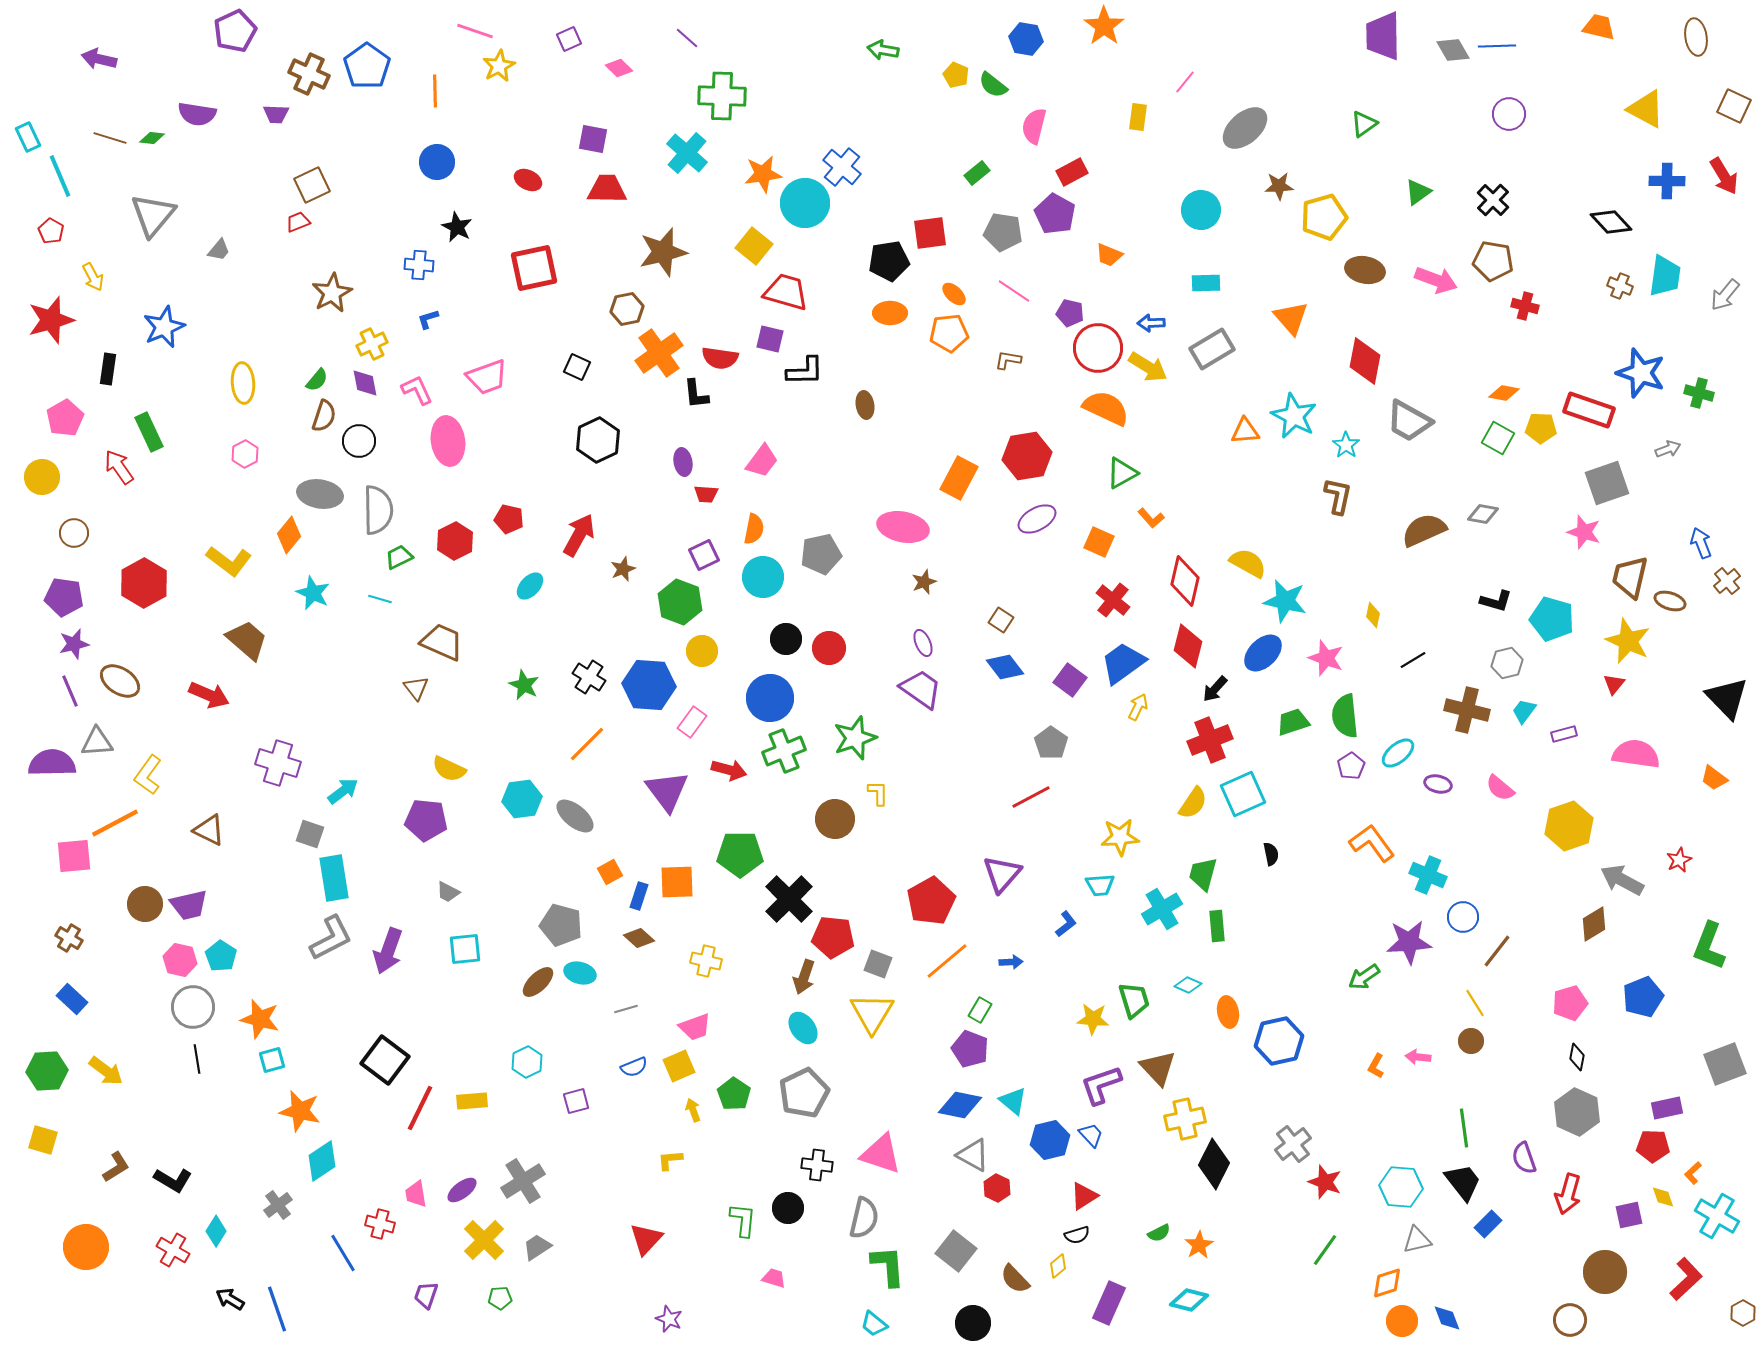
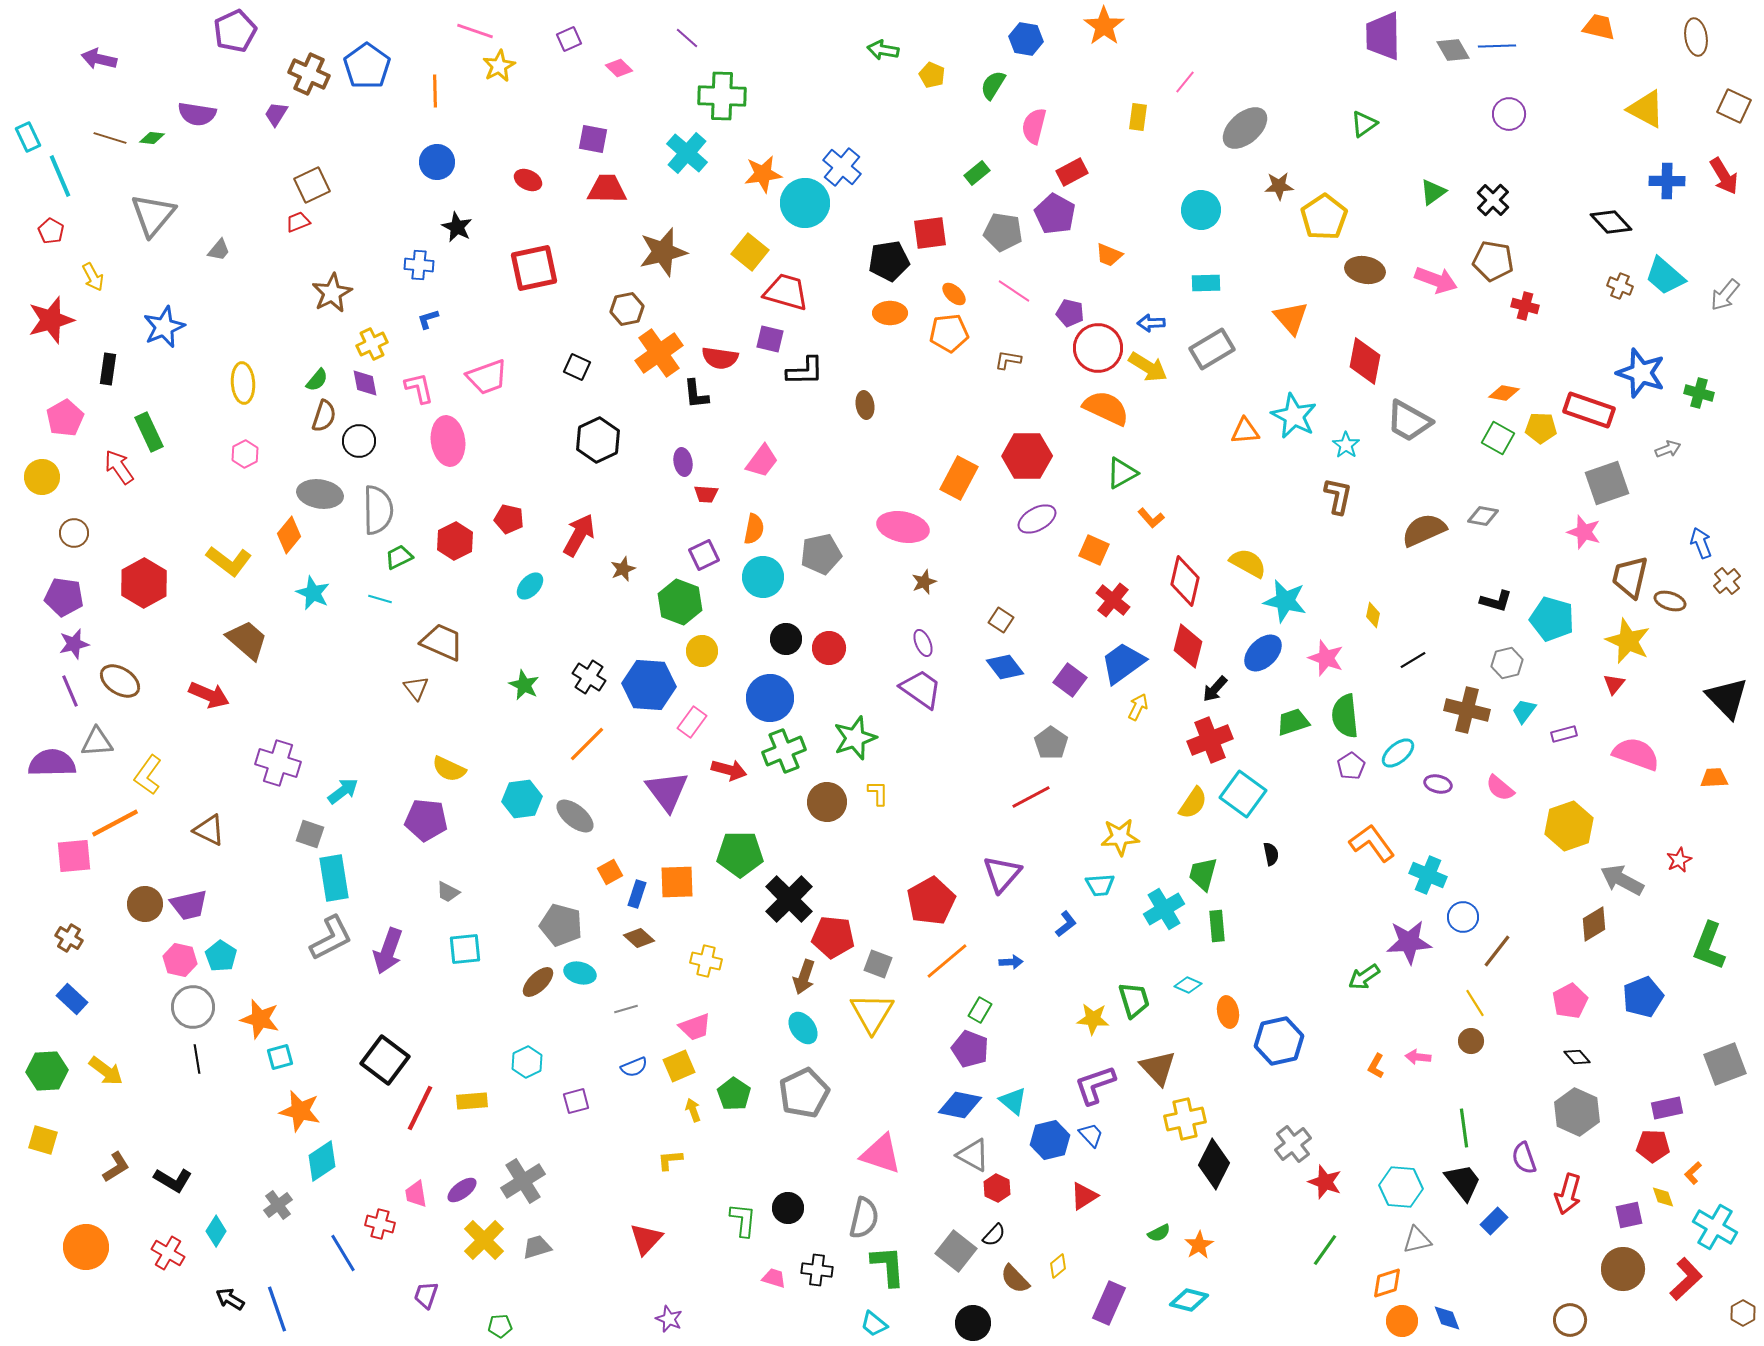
yellow pentagon at (956, 75): moved 24 px left
green semicircle at (993, 85): rotated 84 degrees clockwise
purple trapezoid at (276, 114): rotated 120 degrees clockwise
green triangle at (1418, 192): moved 15 px right
yellow pentagon at (1324, 217): rotated 18 degrees counterclockwise
yellow square at (754, 246): moved 4 px left, 6 px down
cyan trapezoid at (1665, 276): rotated 123 degrees clockwise
pink L-shape at (417, 390): moved 2 px right, 2 px up; rotated 12 degrees clockwise
red hexagon at (1027, 456): rotated 9 degrees clockwise
gray diamond at (1483, 514): moved 2 px down
orange square at (1099, 542): moved 5 px left, 8 px down
pink semicircle at (1636, 754): rotated 12 degrees clockwise
orange trapezoid at (1714, 778): rotated 140 degrees clockwise
cyan square at (1243, 794): rotated 30 degrees counterclockwise
brown circle at (835, 819): moved 8 px left, 17 px up
blue rectangle at (639, 896): moved 2 px left, 2 px up
cyan cross at (1162, 909): moved 2 px right
pink pentagon at (1570, 1003): moved 2 px up; rotated 12 degrees counterclockwise
black diamond at (1577, 1057): rotated 52 degrees counterclockwise
cyan square at (272, 1060): moved 8 px right, 3 px up
purple L-shape at (1101, 1085): moved 6 px left
black cross at (817, 1165): moved 105 px down
cyan cross at (1717, 1216): moved 2 px left, 11 px down
blue rectangle at (1488, 1224): moved 6 px right, 3 px up
black semicircle at (1077, 1235): moved 83 px left; rotated 30 degrees counterclockwise
gray trapezoid at (537, 1247): rotated 16 degrees clockwise
red cross at (173, 1250): moved 5 px left, 3 px down
brown circle at (1605, 1272): moved 18 px right, 3 px up
green pentagon at (500, 1298): moved 28 px down
